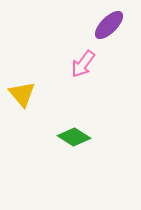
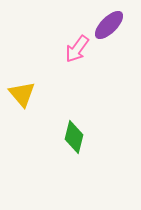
pink arrow: moved 6 px left, 15 px up
green diamond: rotated 72 degrees clockwise
